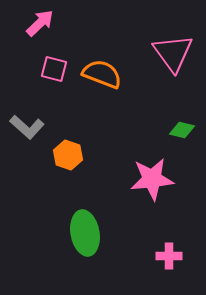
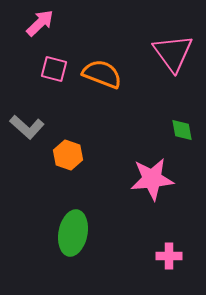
green diamond: rotated 65 degrees clockwise
green ellipse: moved 12 px left; rotated 21 degrees clockwise
